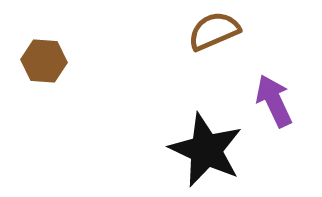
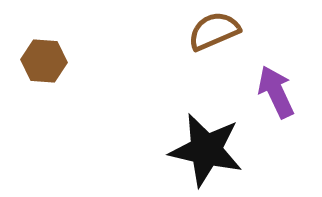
purple arrow: moved 2 px right, 9 px up
black star: rotated 12 degrees counterclockwise
